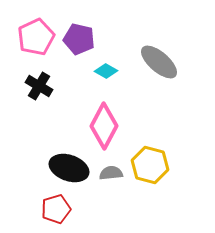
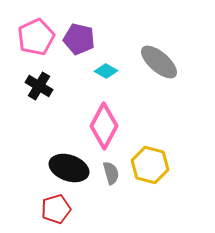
gray semicircle: rotated 80 degrees clockwise
